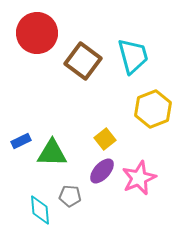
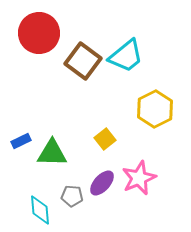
red circle: moved 2 px right
cyan trapezoid: moved 7 px left; rotated 66 degrees clockwise
yellow hexagon: moved 2 px right; rotated 6 degrees counterclockwise
purple ellipse: moved 12 px down
gray pentagon: moved 2 px right
